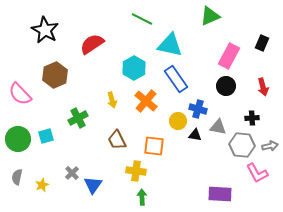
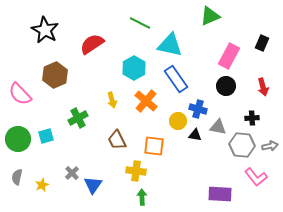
green line: moved 2 px left, 4 px down
pink L-shape: moved 1 px left, 4 px down; rotated 10 degrees counterclockwise
